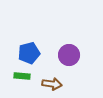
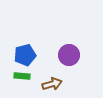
blue pentagon: moved 4 px left, 2 px down
brown arrow: rotated 24 degrees counterclockwise
